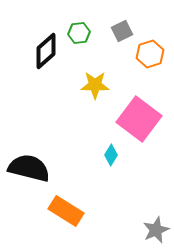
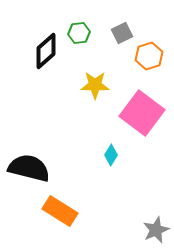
gray square: moved 2 px down
orange hexagon: moved 1 px left, 2 px down
pink square: moved 3 px right, 6 px up
orange rectangle: moved 6 px left
